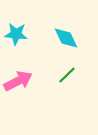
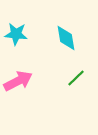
cyan diamond: rotated 16 degrees clockwise
green line: moved 9 px right, 3 px down
